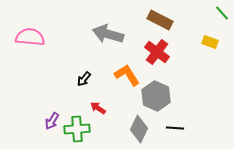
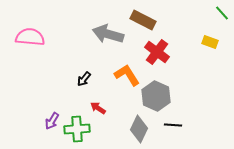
brown rectangle: moved 17 px left
black line: moved 2 px left, 3 px up
